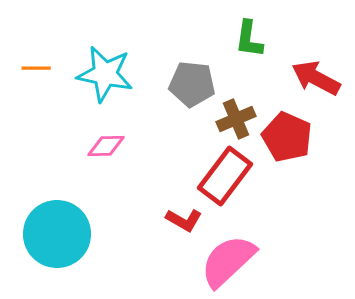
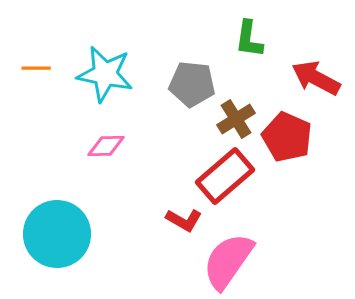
brown cross: rotated 9 degrees counterclockwise
red rectangle: rotated 12 degrees clockwise
pink semicircle: rotated 12 degrees counterclockwise
